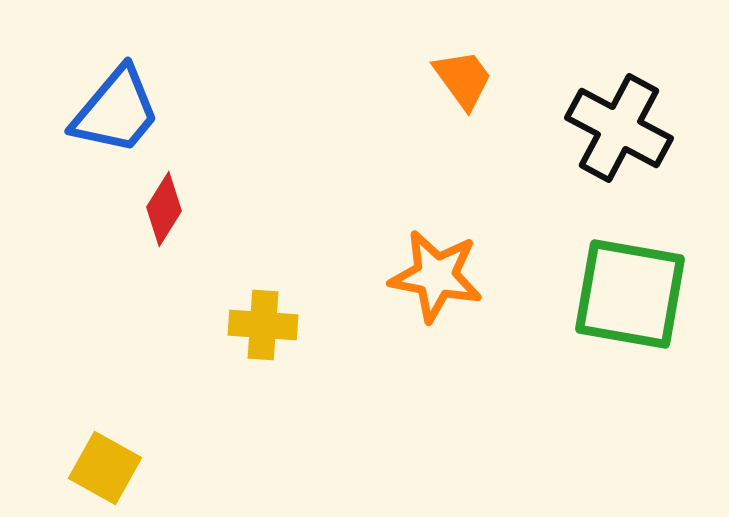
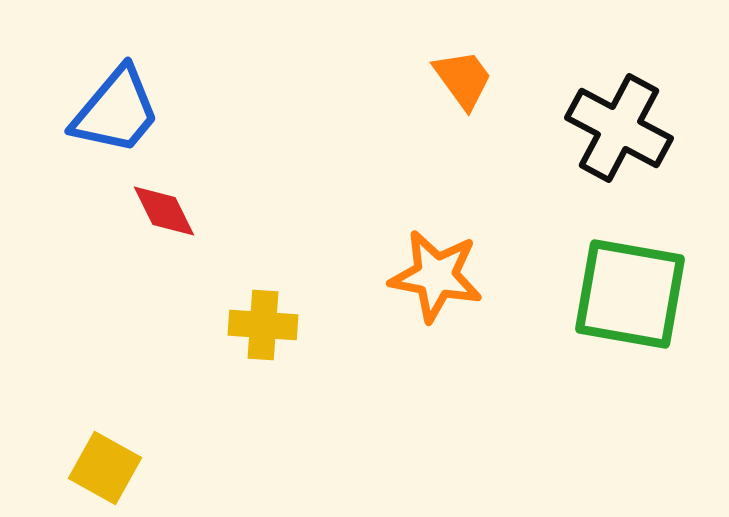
red diamond: moved 2 px down; rotated 58 degrees counterclockwise
